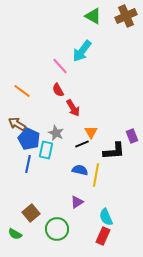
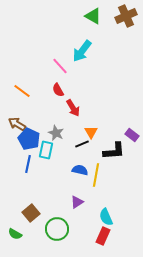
purple rectangle: moved 1 px up; rotated 32 degrees counterclockwise
